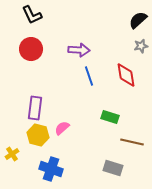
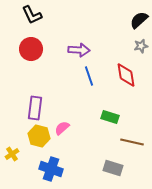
black semicircle: moved 1 px right
yellow hexagon: moved 1 px right, 1 px down
